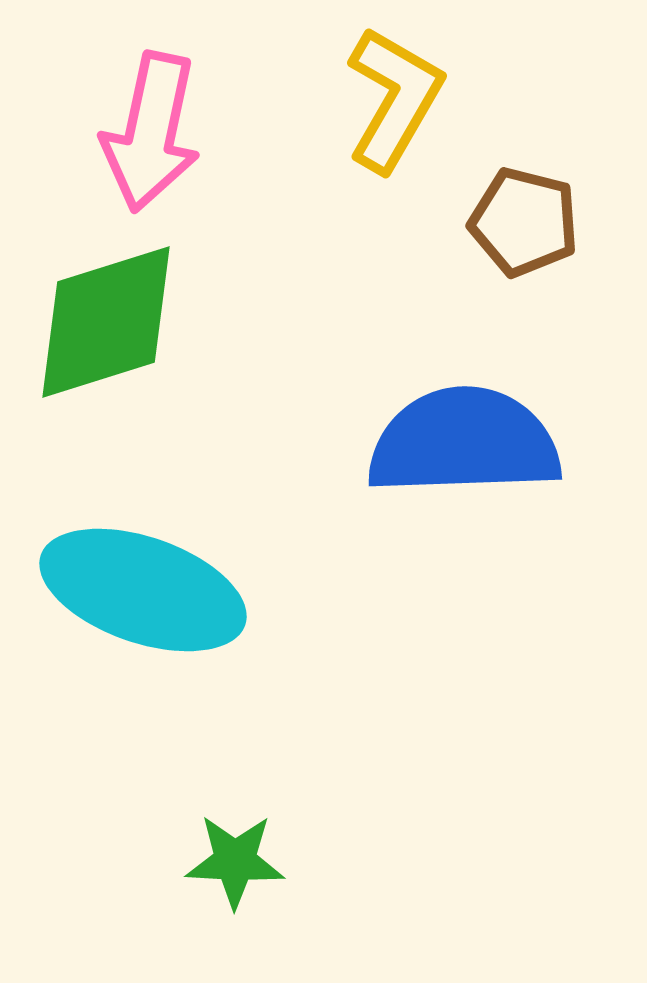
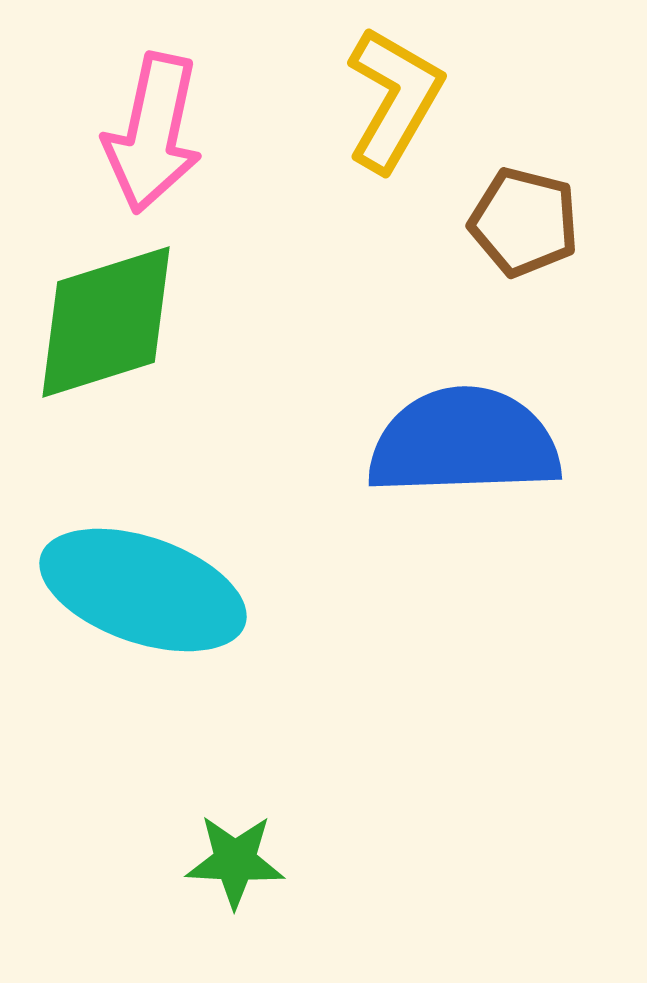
pink arrow: moved 2 px right, 1 px down
